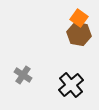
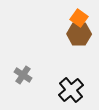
brown hexagon: rotated 10 degrees counterclockwise
black cross: moved 5 px down
